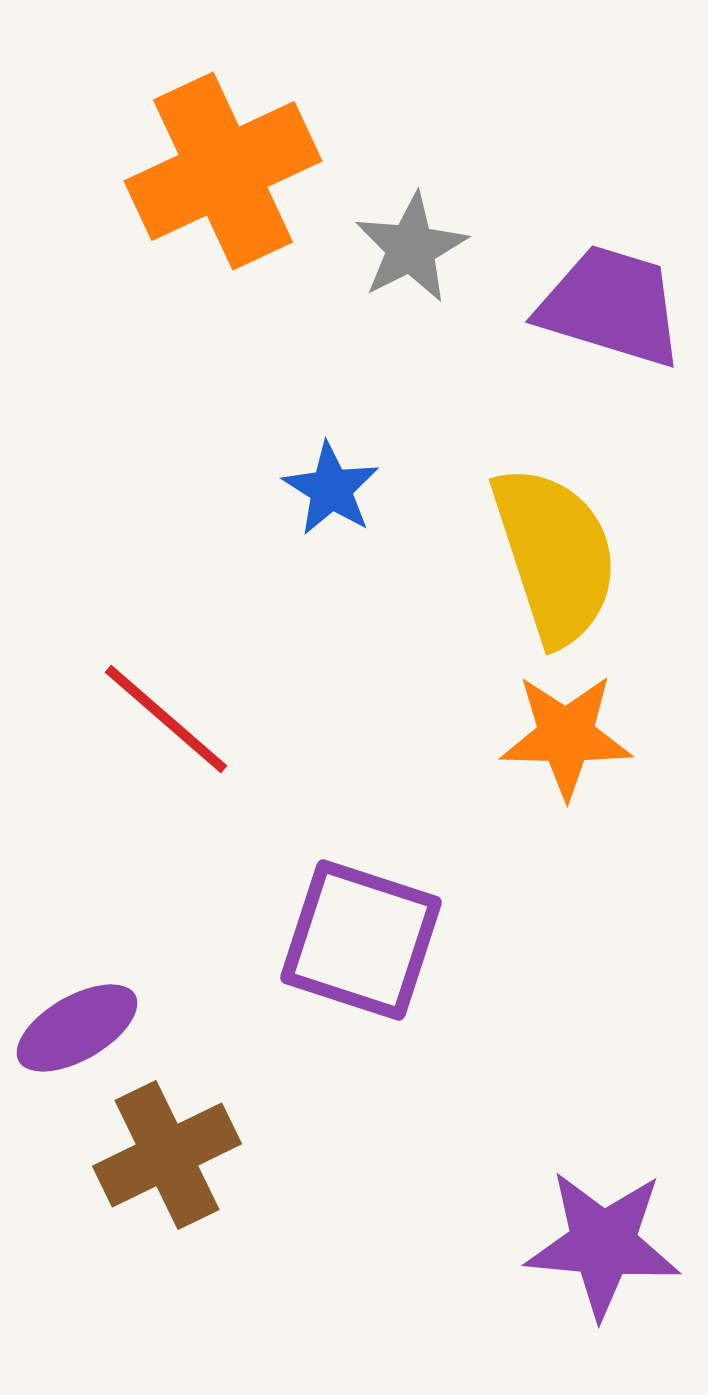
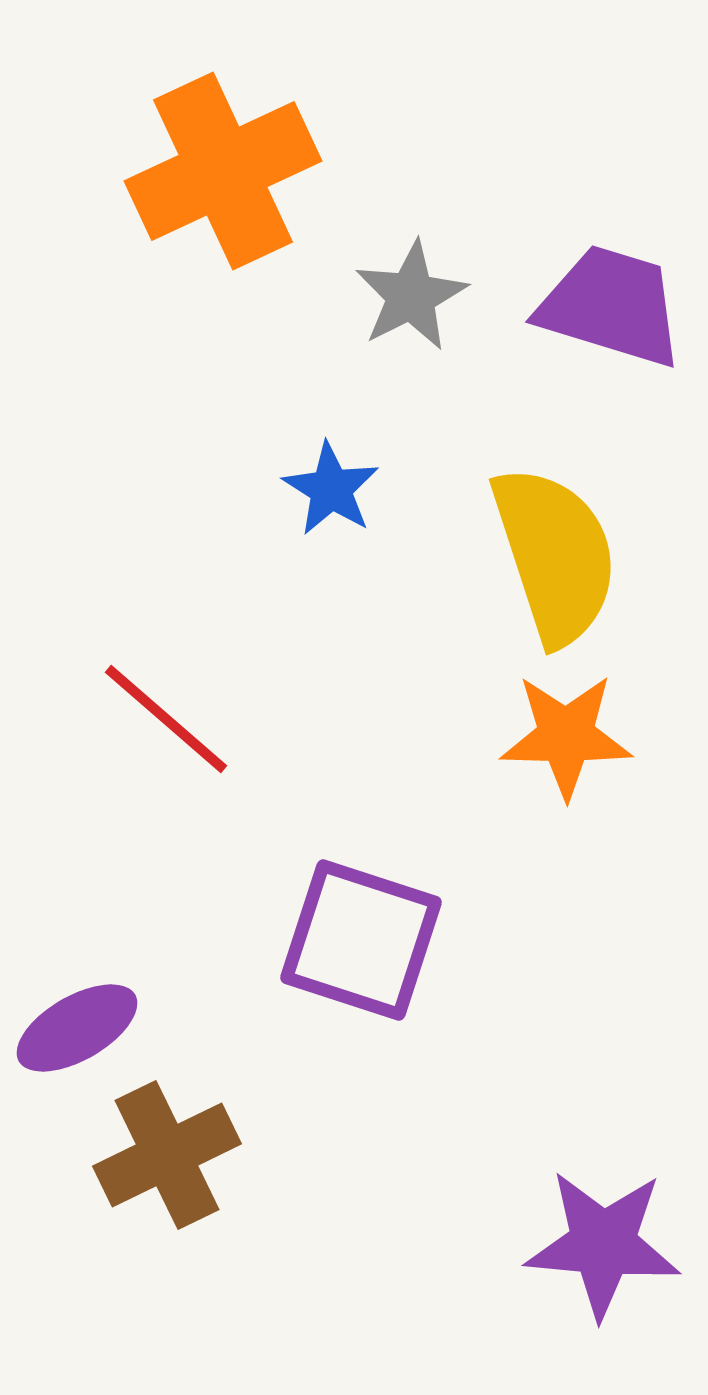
gray star: moved 48 px down
